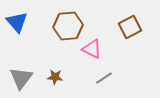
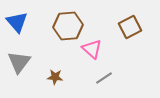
pink triangle: rotated 15 degrees clockwise
gray triangle: moved 2 px left, 16 px up
